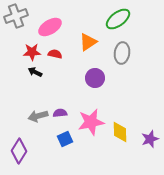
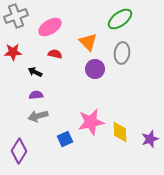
green ellipse: moved 2 px right
orange triangle: rotated 42 degrees counterclockwise
red star: moved 19 px left
purple circle: moved 9 px up
purple semicircle: moved 24 px left, 18 px up
